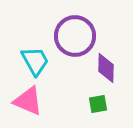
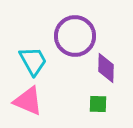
cyan trapezoid: moved 2 px left
green square: rotated 12 degrees clockwise
